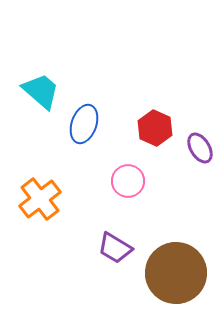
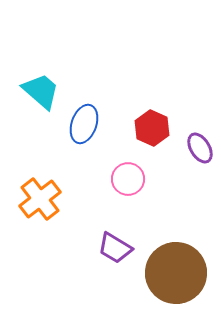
red hexagon: moved 3 px left
pink circle: moved 2 px up
